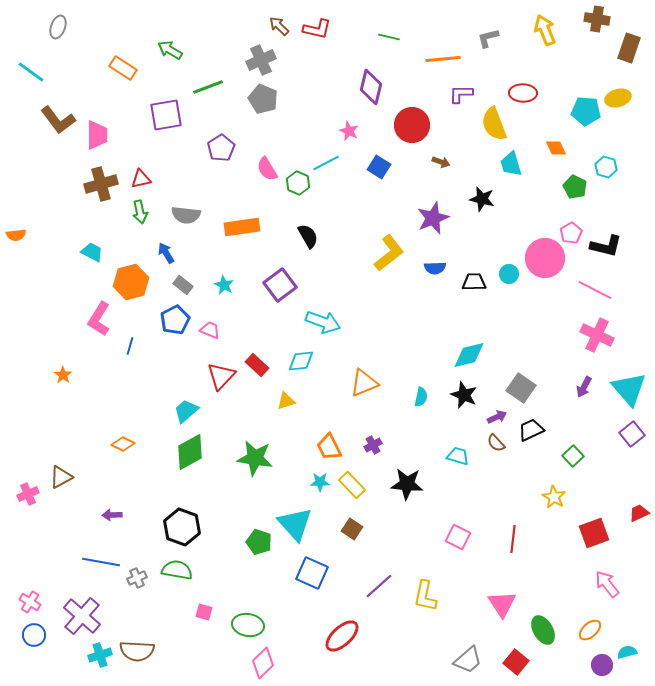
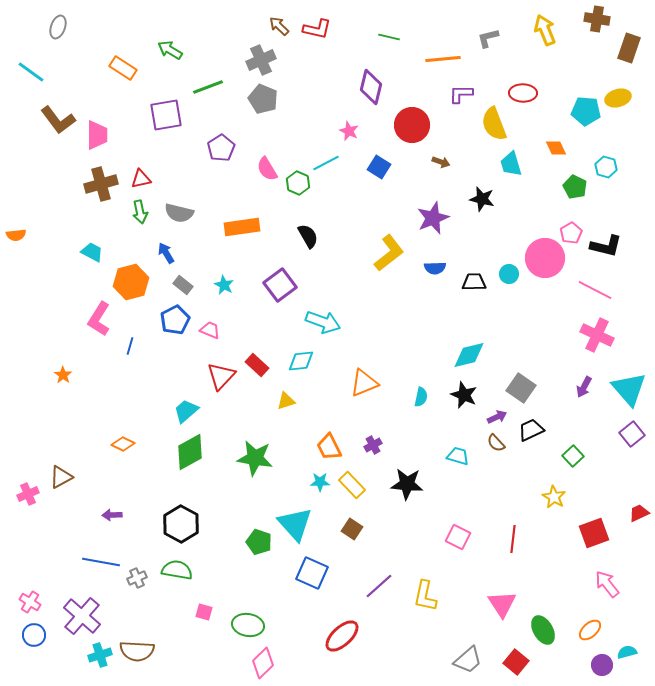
gray semicircle at (186, 215): moved 7 px left, 2 px up; rotated 8 degrees clockwise
black hexagon at (182, 527): moved 1 px left, 3 px up; rotated 9 degrees clockwise
